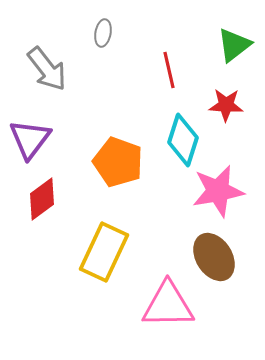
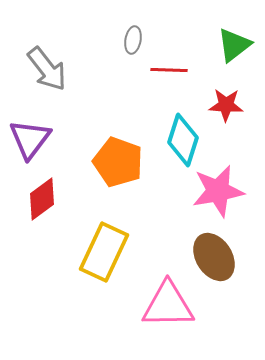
gray ellipse: moved 30 px right, 7 px down
red line: rotated 75 degrees counterclockwise
